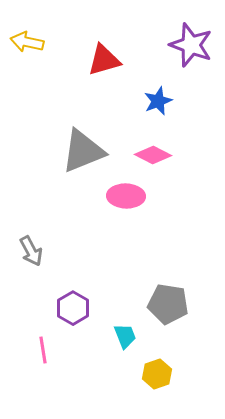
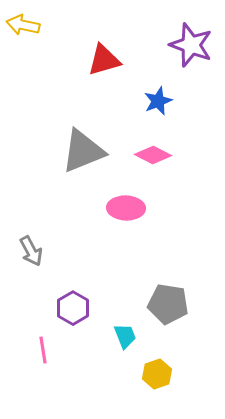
yellow arrow: moved 4 px left, 17 px up
pink ellipse: moved 12 px down
